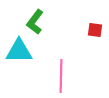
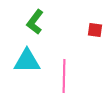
cyan triangle: moved 8 px right, 10 px down
pink line: moved 3 px right
